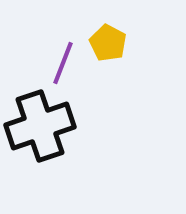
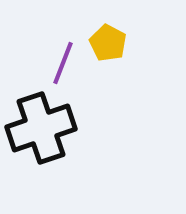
black cross: moved 1 px right, 2 px down
